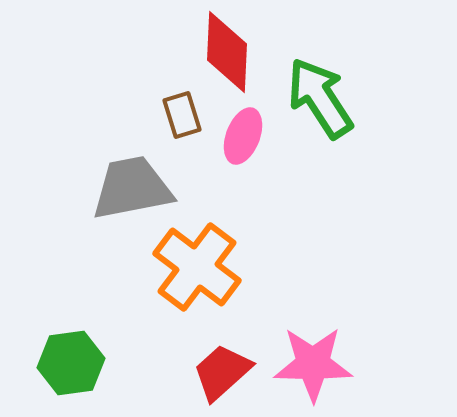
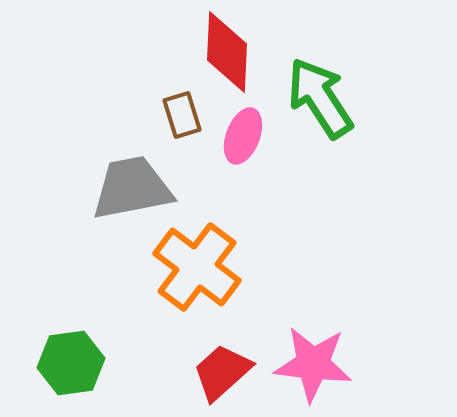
pink star: rotated 6 degrees clockwise
